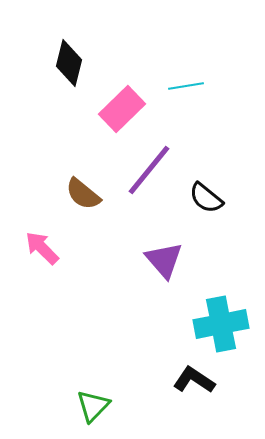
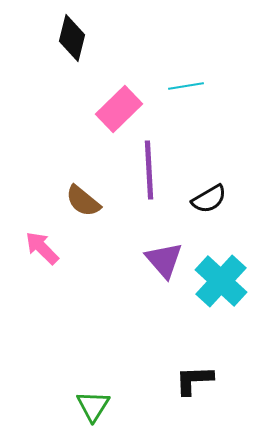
black diamond: moved 3 px right, 25 px up
pink rectangle: moved 3 px left
purple line: rotated 42 degrees counterclockwise
brown semicircle: moved 7 px down
black semicircle: moved 3 px right, 1 px down; rotated 69 degrees counterclockwise
cyan cross: moved 43 px up; rotated 36 degrees counterclockwise
black L-shape: rotated 36 degrees counterclockwise
green triangle: rotated 12 degrees counterclockwise
